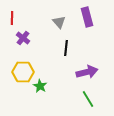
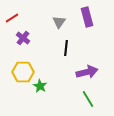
red line: rotated 56 degrees clockwise
gray triangle: rotated 16 degrees clockwise
